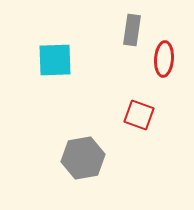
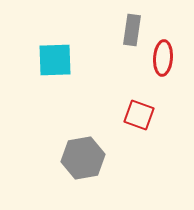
red ellipse: moved 1 px left, 1 px up
